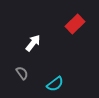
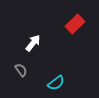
gray semicircle: moved 1 px left, 3 px up
cyan semicircle: moved 1 px right, 1 px up
